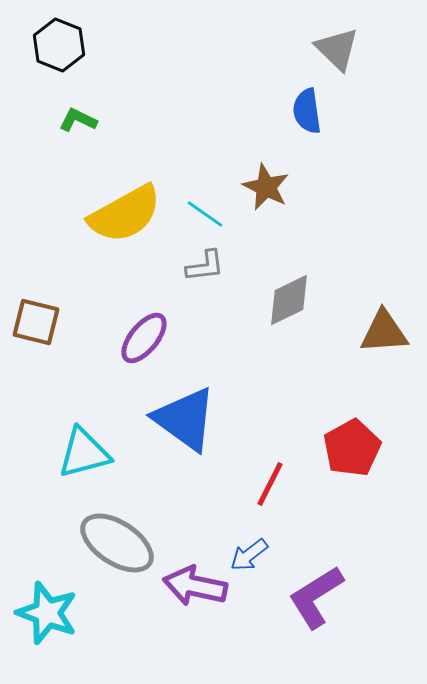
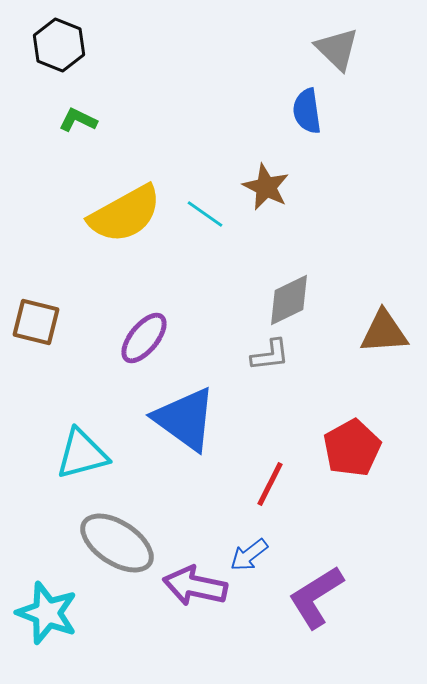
gray L-shape: moved 65 px right, 89 px down
cyan triangle: moved 2 px left, 1 px down
